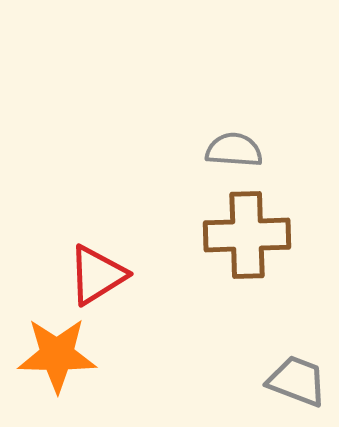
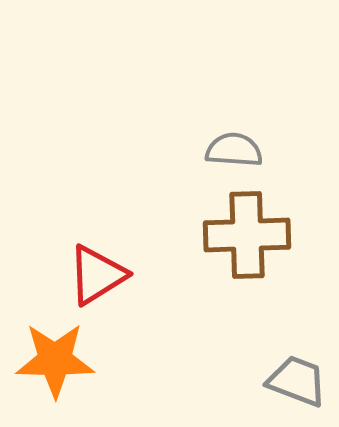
orange star: moved 2 px left, 5 px down
